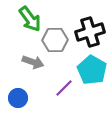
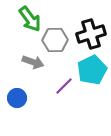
black cross: moved 1 px right, 2 px down
cyan pentagon: rotated 16 degrees clockwise
purple line: moved 2 px up
blue circle: moved 1 px left
